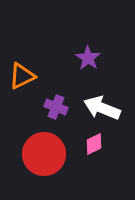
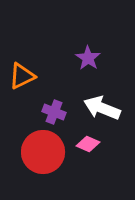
purple cross: moved 2 px left, 5 px down
pink diamond: moved 6 px left; rotated 50 degrees clockwise
red circle: moved 1 px left, 2 px up
